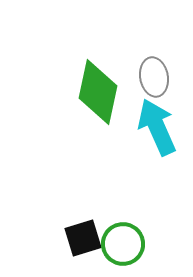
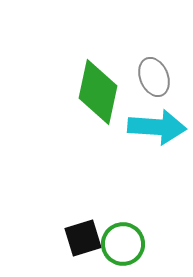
gray ellipse: rotated 12 degrees counterclockwise
cyan arrow: rotated 118 degrees clockwise
